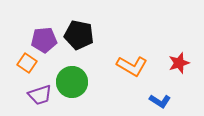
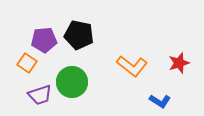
orange L-shape: rotated 8 degrees clockwise
